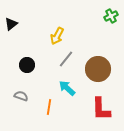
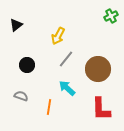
black triangle: moved 5 px right, 1 px down
yellow arrow: moved 1 px right
